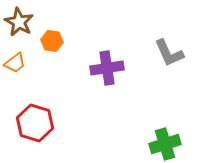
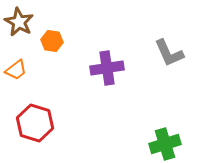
orange trapezoid: moved 1 px right, 7 px down
